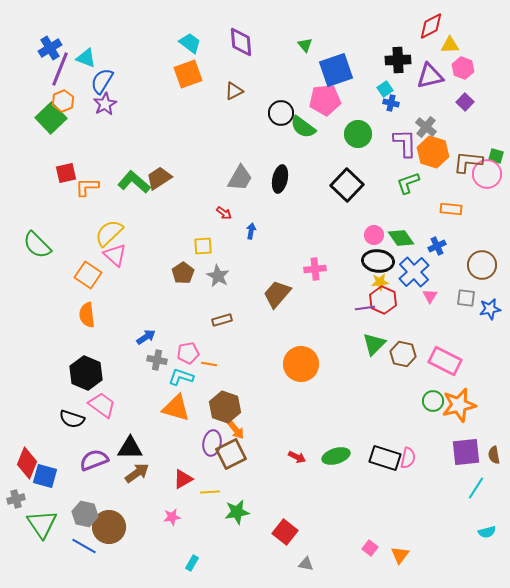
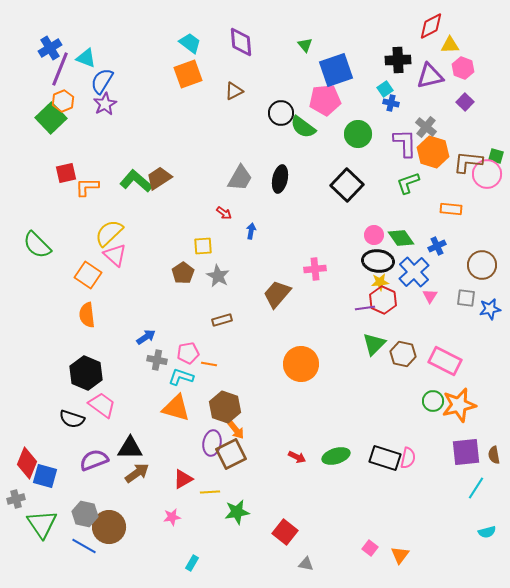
green L-shape at (134, 182): moved 2 px right, 1 px up
